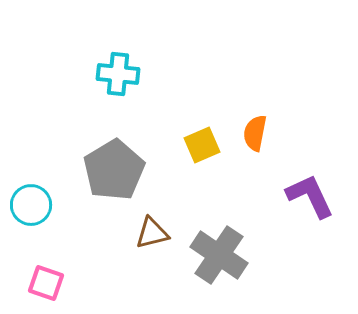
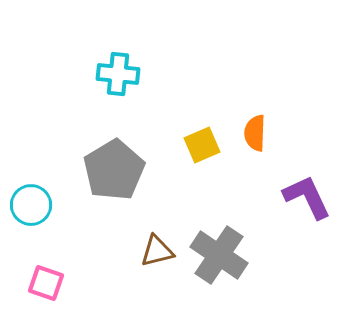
orange semicircle: rotated 9 degrees counterclockwise
purple L-shape: moved 3 px left, 1 px down
brown triangle: moved 5 px right, 18 px down
